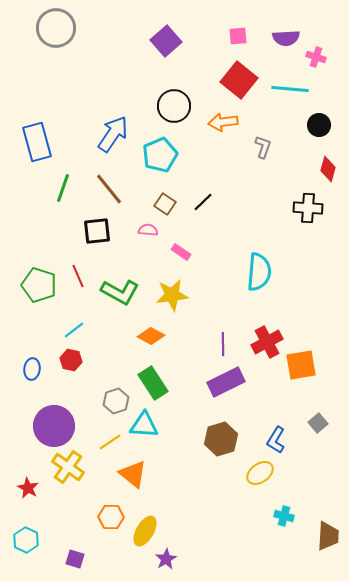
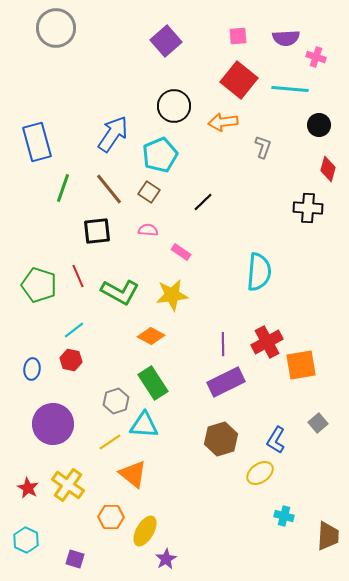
brown square at (165, 204): moved 16 px left, 12 px up
purple circle at (54, 426): moved 1 px left, 2 px up
yellow cross at (68, 467): moved 18 px down
